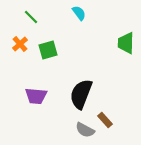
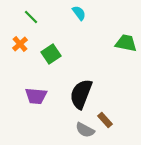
green trapezoid: rotated 100 degrees clockwise
green square: moved 3 px right, 4 px down; rotated 18 degrees counterclockwise
